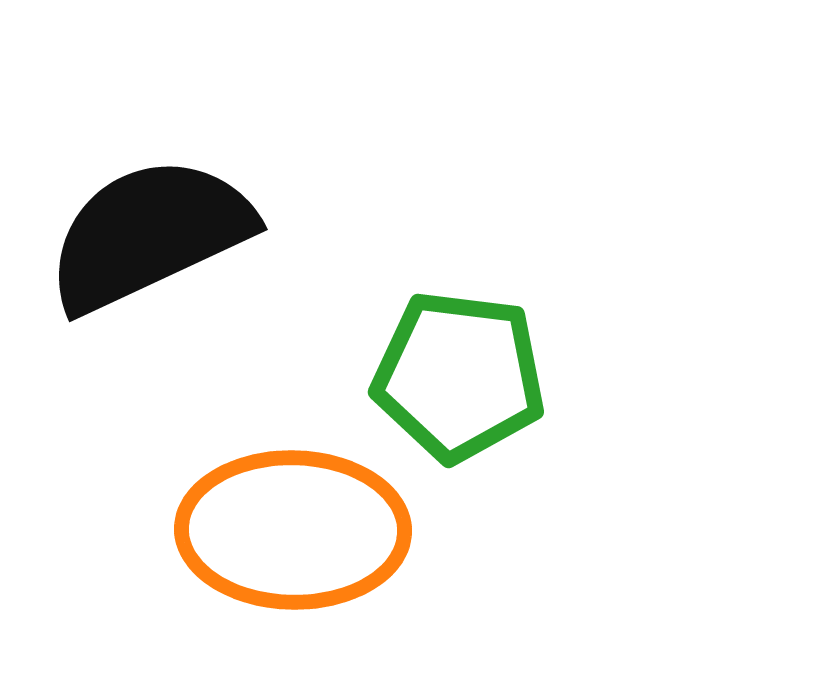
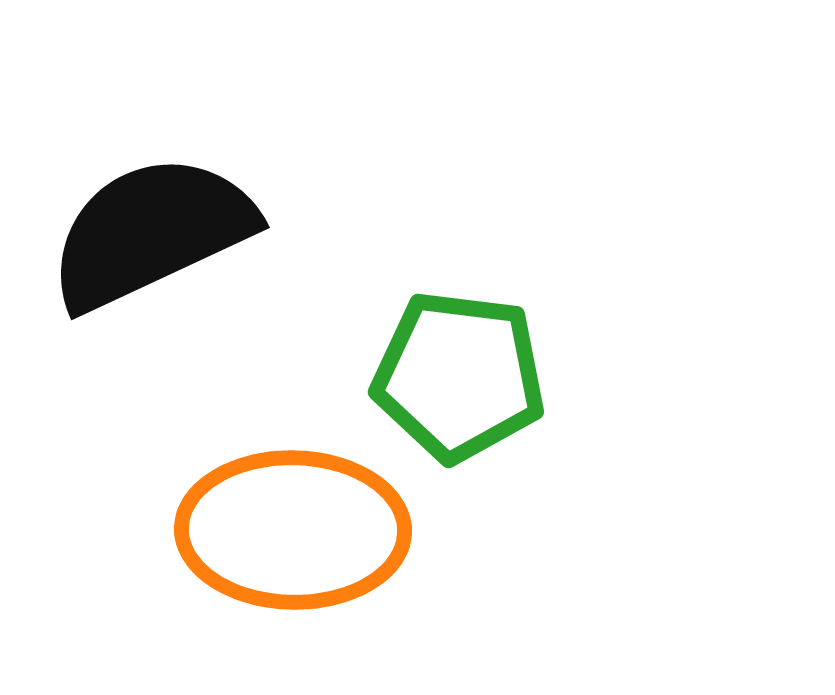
black semicircle: moved 2 px right, 2 px up
